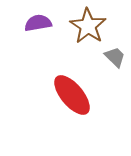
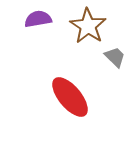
purple semicircle: moved 4 px up
red ellipse: moved 2 px left, 2 px down
